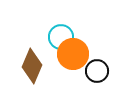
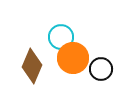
orange circle: moved 4 px down
black circle: moved 4 px right, 2 px up
